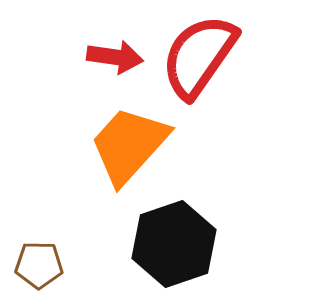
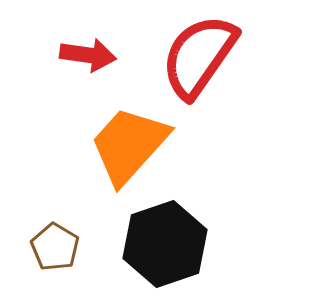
red arrow: moved 27 px left, 2 px up
black hexagon: moved 9 px left
brown pentagon: moved 16 px right, 18 px up; rotated 30 degrees clockwise
